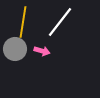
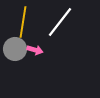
pink arrow: moved 7 px left, 1 px up
